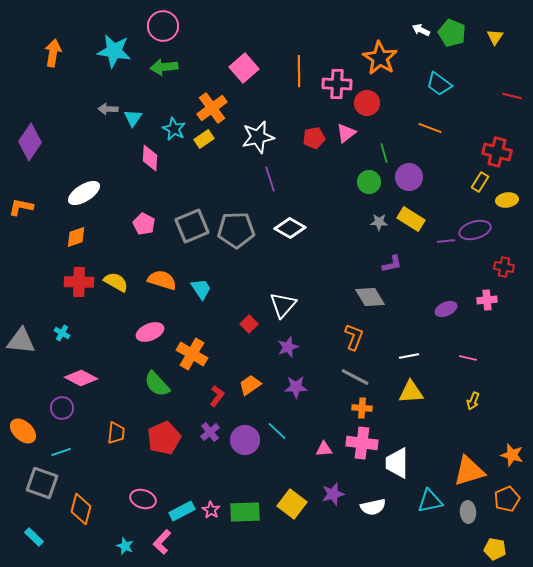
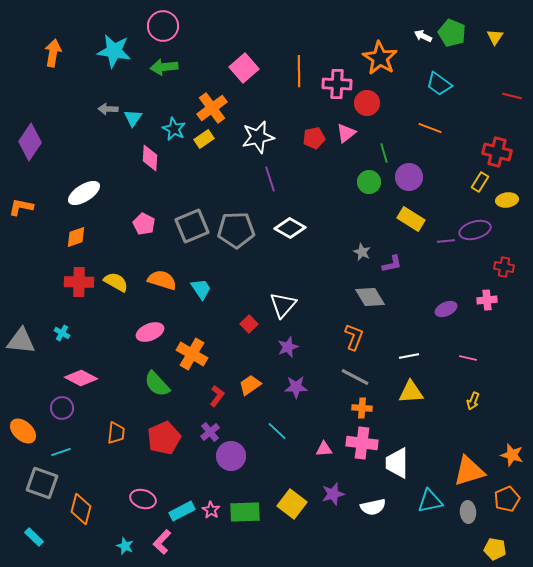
white arrow at (421, 30): moved 2 px right, 6 px down
gray star at (379, 222): moved 17 px left, 30 px down; rotated 24 degrees clockwise
purple circle at (245, 440): moved 14 px left, 16 px down
